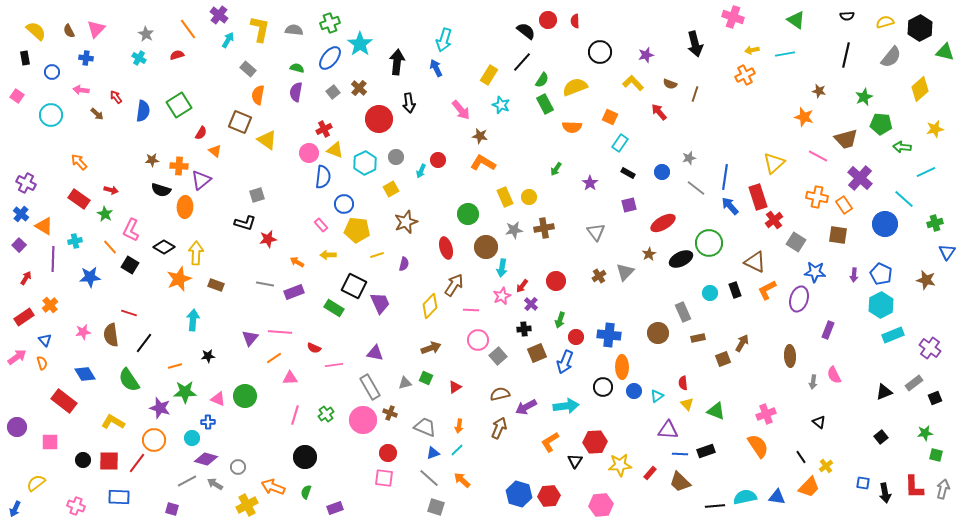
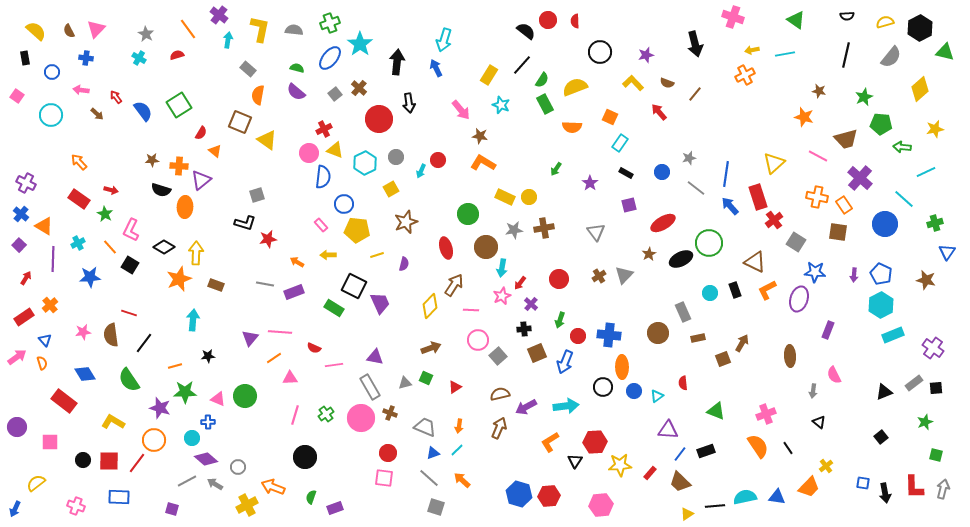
cyan arrow at (228, 40): rotated 21 degrees counterclockwise
black line at (522, 62): moved 3 px down
brown semicircle at (670, 84): moved 3 px left, 1 px up
purple semicircle at (296, 92): rotated 60 degrees counterclockwise
gray square at (333, 92): moved 2 px right, 2 px down
brown line at (695, 94): rotated 21 degrees clockwise
blue semicircle at (143, 111): rotated 45 degrees counterclockwise
black rectangle at (628, 173): moved 2 px left
blue line at (725, 177): moved 1 px right, 3 px up
yellow rectangle at (505, 197): rotated 42 degrees counterclockwise
brown square at (838, 235): moved 3 px up
cyan cross at (75, 241): moved 3 px right, 2 px down; rotated 16 degrees counterclockwise
gray triangle at (625, 272): moved 1 px left, 3 px down
red circle at (556, 281): moved 3 px right, 2 px up
red arrow at (522, 286): moved 2 px left, 3 px up
red circle at (576, 337): moved 2 px right, 1 px up
purple cross at (930, 348): moved 3 px right
purple triangle at (375, 353): moved 4 px down
gray arrow at (813, 382): moved 9 px down
black square at (935, 398): moved 1 px right, 10 px up; rotated 16 degrees clockwise
yellow triangle at (687, 404): moved 110 px down; rotated 40 degrees clockwise
pink circle at (363, 420): moved 2 px left, 2 px up
green star at (925, 433): moved 11 px up; rotated 14 degrees counterclockwise
blue line at (680, 454): rotated 56 degrees counterclockwise
black line at (801, 457): moved 13 px left, 9 px up
purple diamond at (206, 459): rotated 25 degrees clockwise
green semicircle at (306, 492): moved 5 px right, 5 px down
